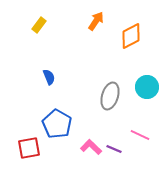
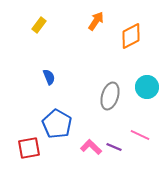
purple line: moved 2 px up
